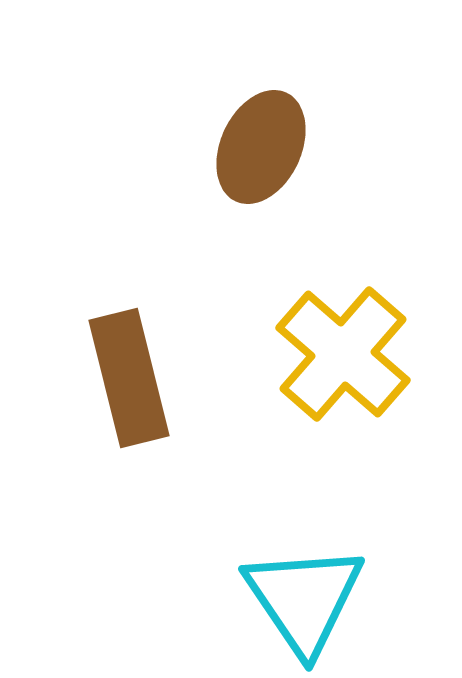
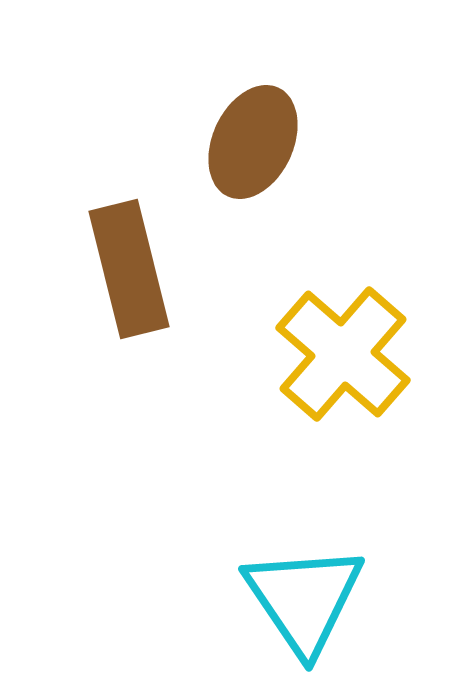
brown ellipse: moved 8 px left, 5 px up
brown rectangle: moved 109 px up
